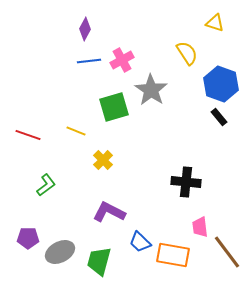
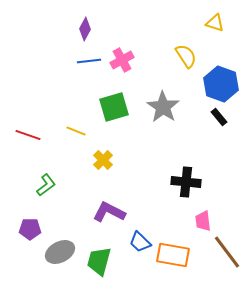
yellow semicircle: moved 1 px left, 3 px down
gray star: moved 12 px right, 17 px down
pink trapezoid: moved 3 px right, 6 px up
purple pentagon: moved 2 px right, 9 px up
